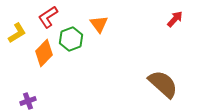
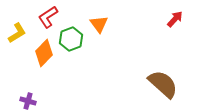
purple cross: rotated 35 degrees clockwise
